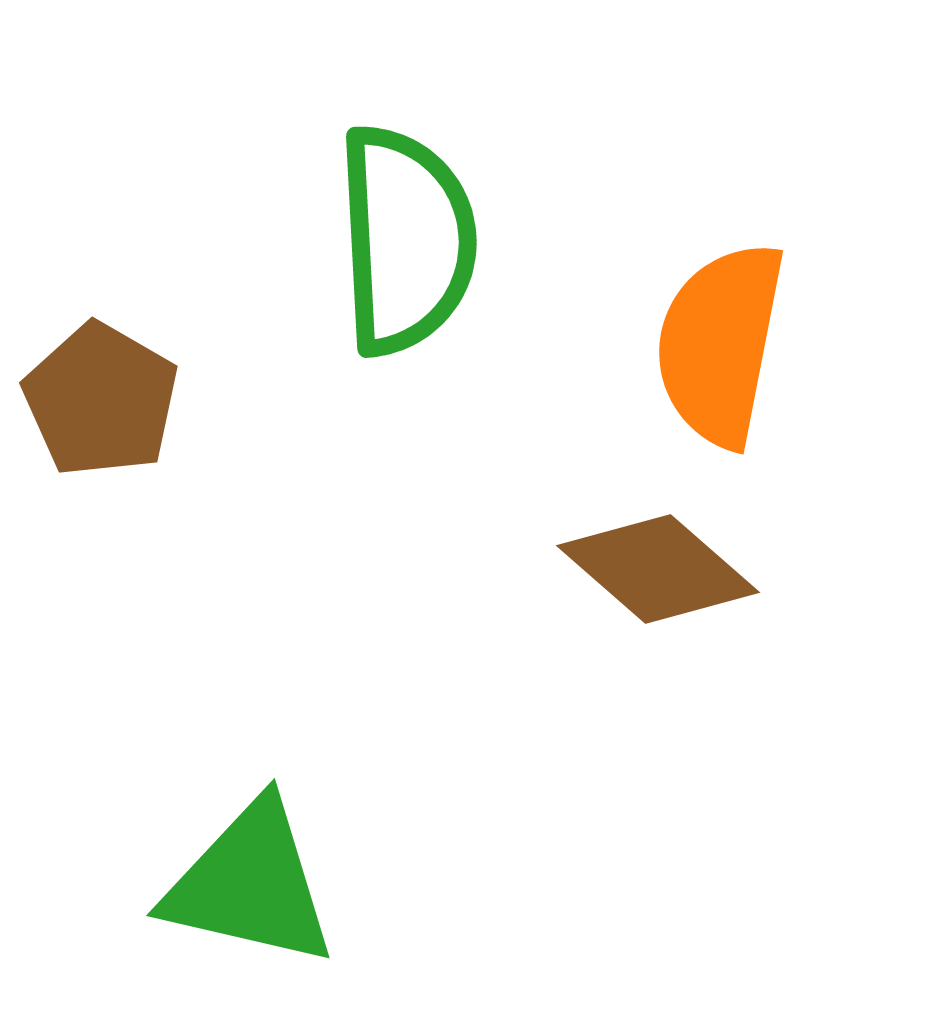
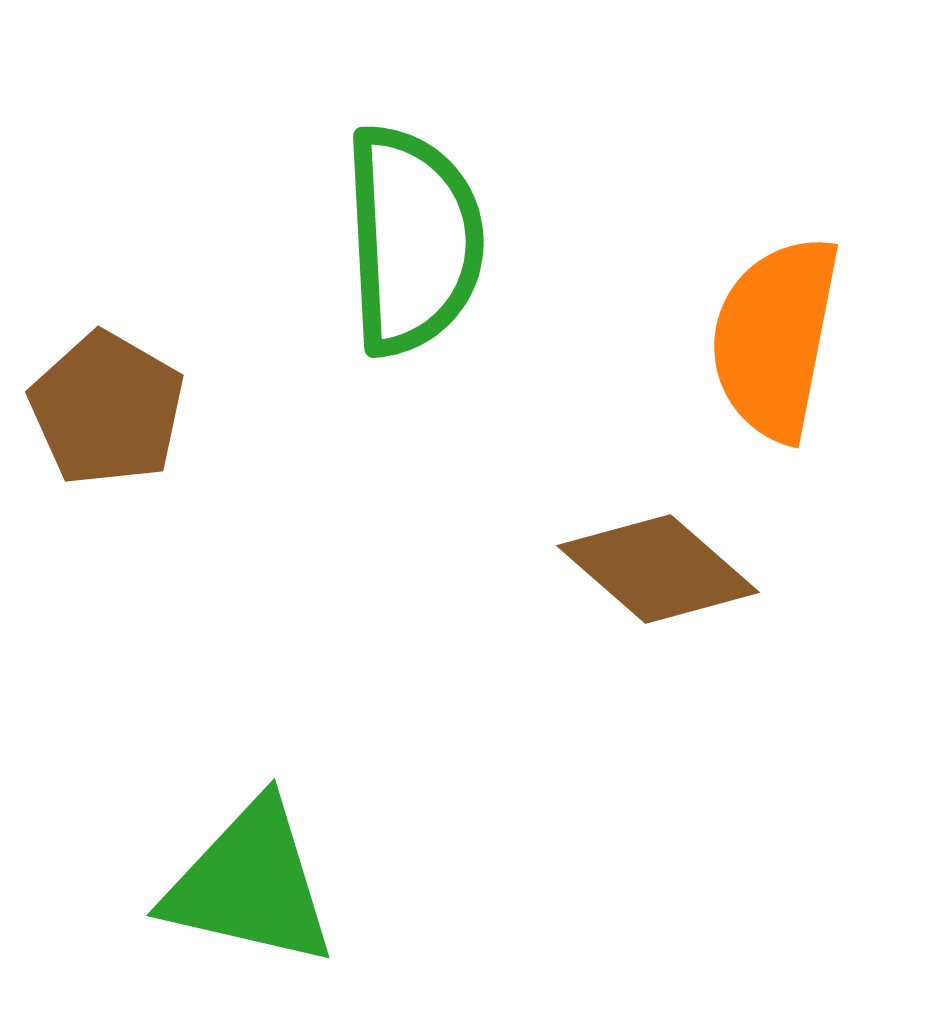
green semicircle: moved 7 px right
orange semicircle: moved 55 px right, 6 px up
brown pentagon: moved 6 px right, 9 px down
